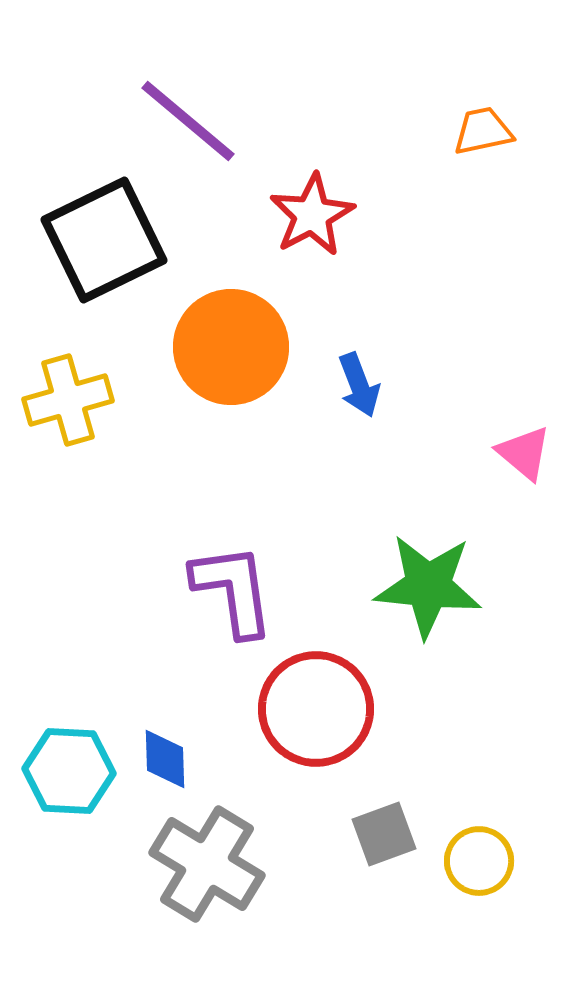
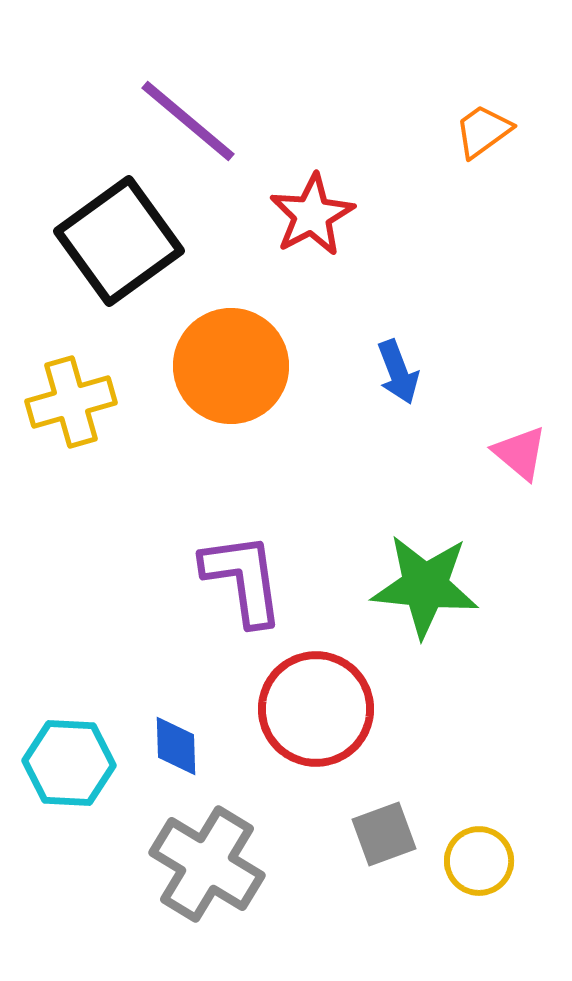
orange trapezoid: rotated 24 degrees counterclockwise
black square: moved 15 px right, 1 px down; rotated 10 degrees counterclockwise
orange circle: moved 19 px down
blue arrow: moved 39 px right, 13 px up
yellow cross: moved 3 px right, 2 px down
pink triangle: moved 4 px left
green star: moved 3 px left
purple L-shape: moved 10 px right, 11 px up
blue diamond: moved 11 px right, 13 px up
cyan hexagon: moved 8 px up
